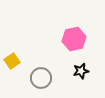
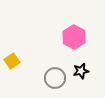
pink hexagon: moved 2 px up; rotated 20 degrees counterclockwise
gray circle: moved 14 px right
